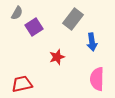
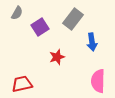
purple square: moved 6 px right
pink semicircle: moved 1 px right, 2 px down
